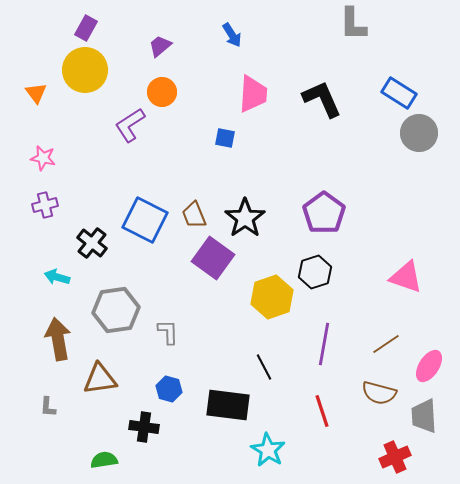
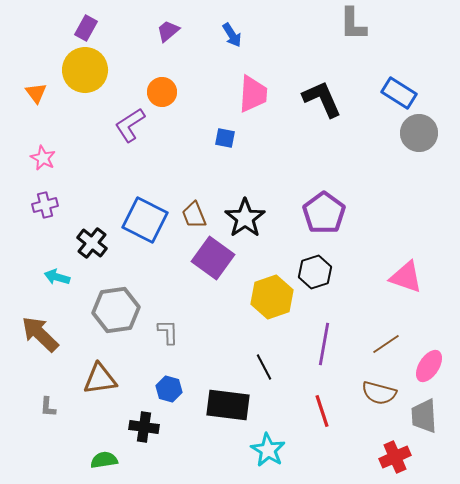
purple trapezoid at (160, 46): moved 8 px right, 15 px up
pink star at (43, 158): rotated 15 degrees clockwise
brown arrow at (58, 339): moved 18 px left, 5 px up; rotated 36 degrees counterclockwise
